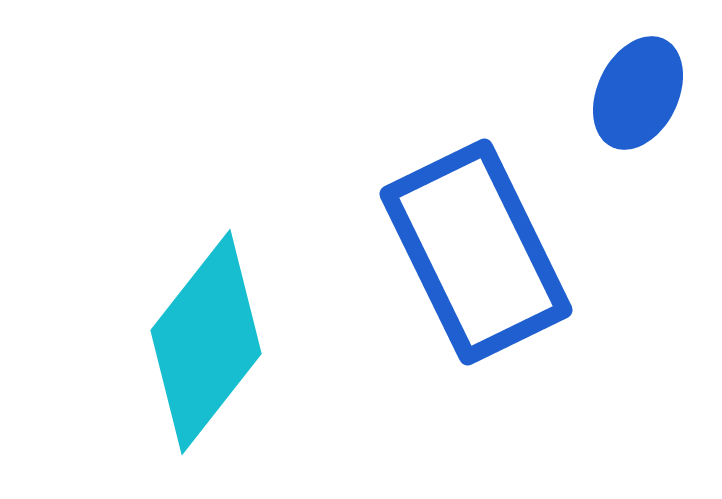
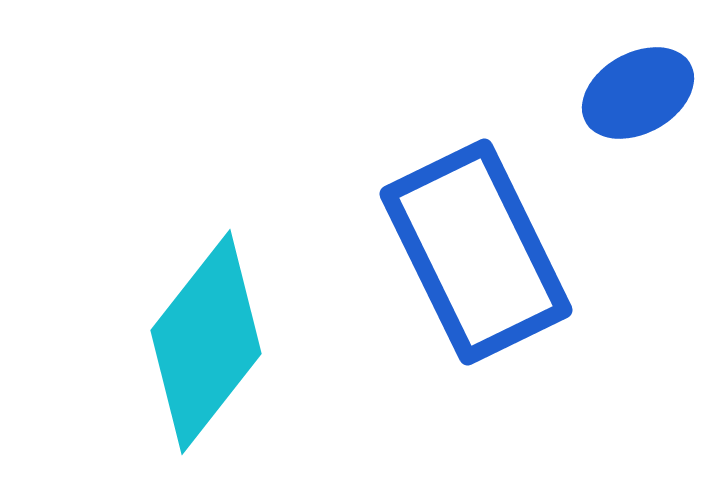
blue ellipse: rotated 35 degrees clockwise
